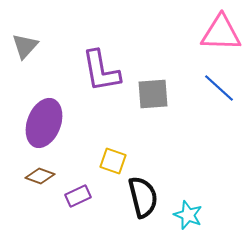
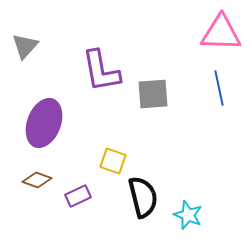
blue line: rotated 36 degrees clockwise
brown diamond: moved 3 px left, 4 px down
